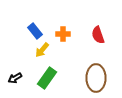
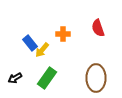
blue rectangle: moved 5 px left, 12 px down
red semicircle: moved 7 px up
